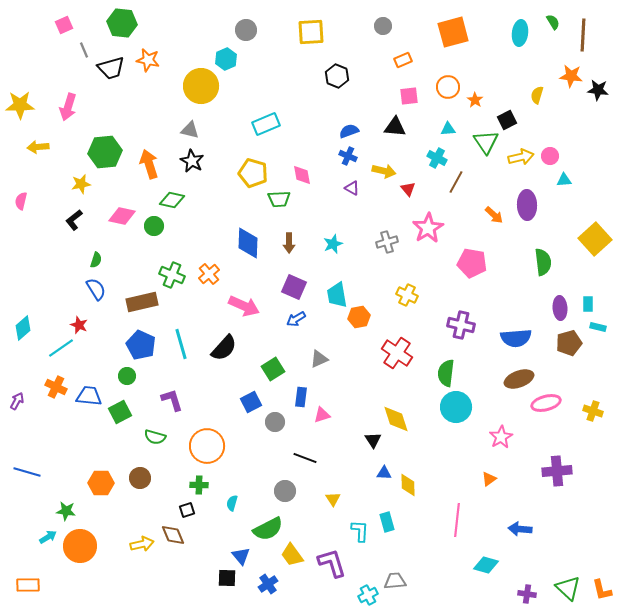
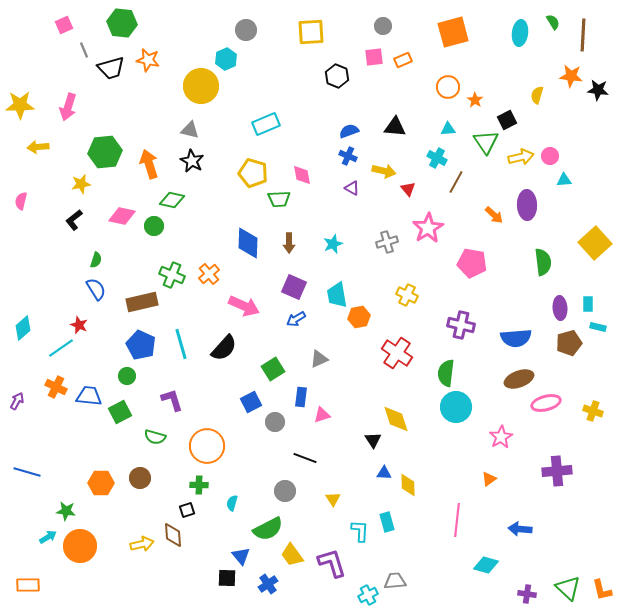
pink square at (409, 96): moved 35 px left, 39 px up
yellow square at (595, 239): moved 4 px down
brown diamond at (173, 535): rotated 20 degrees clockwise
